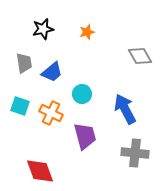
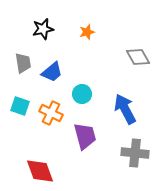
gray diamond: moved 2 px left, 1 px down
gray trapezoid: moved 1 px left
